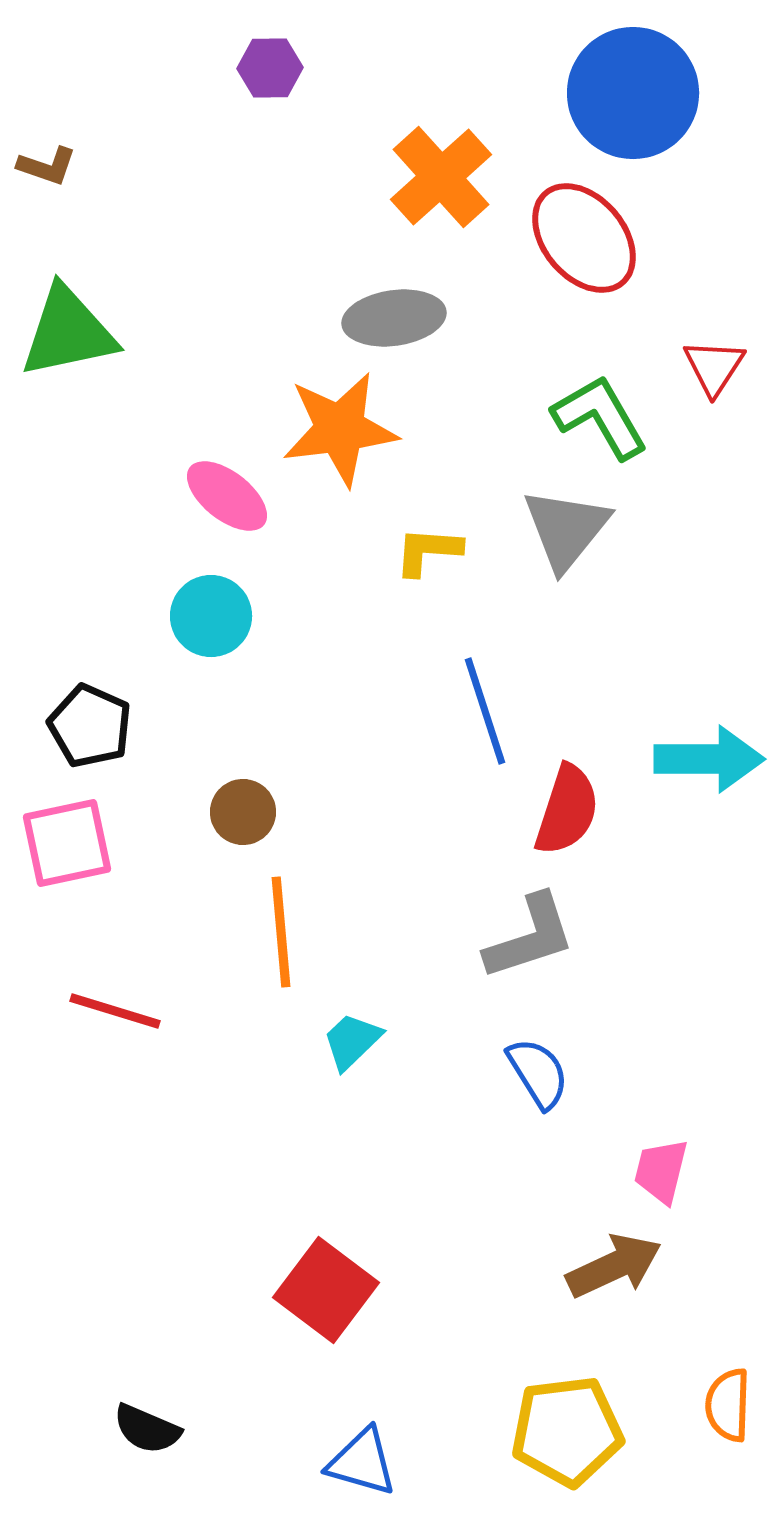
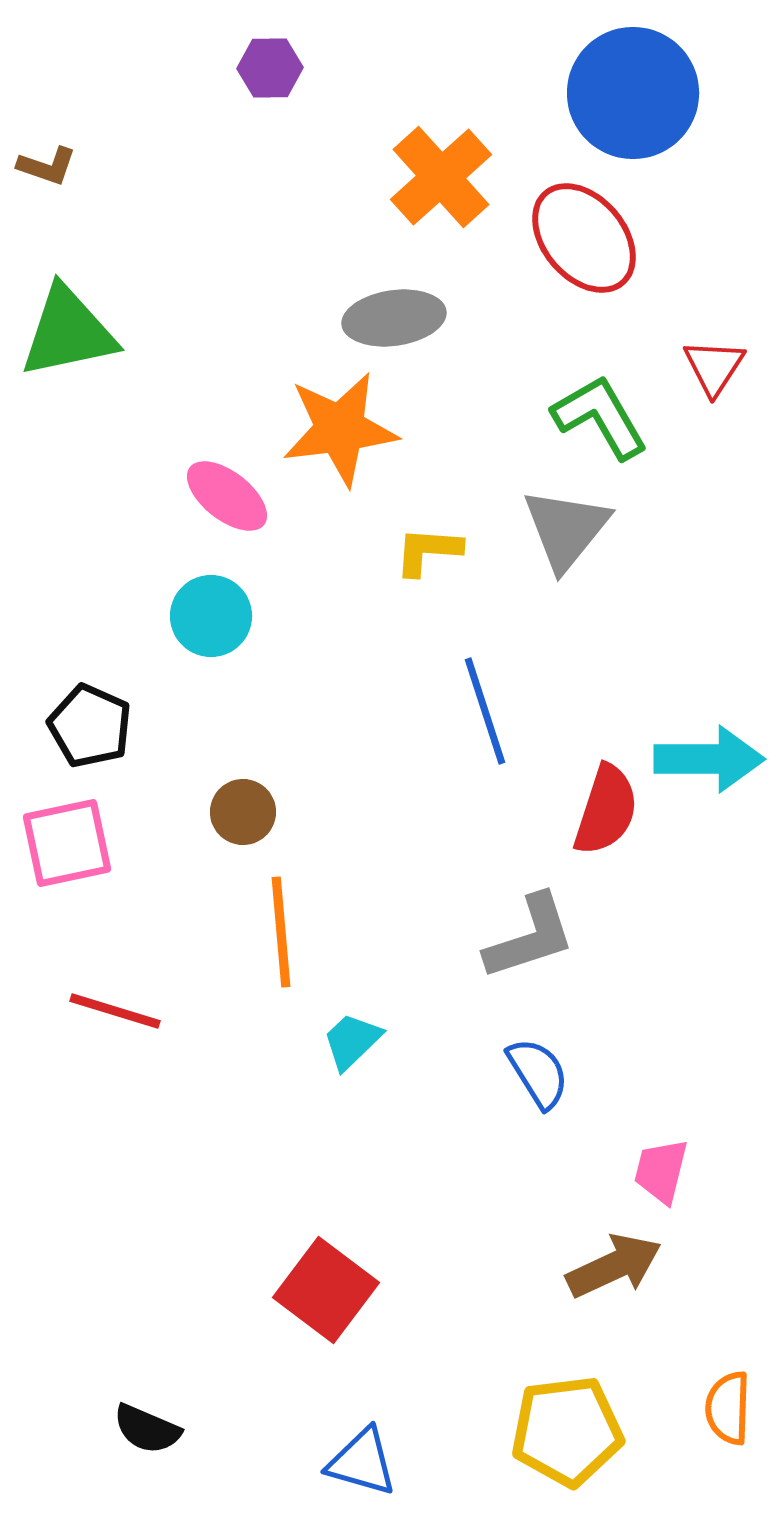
red semicircle: moved 39 px right
orange semicircle: moved 3 px down
